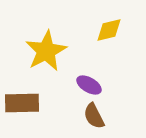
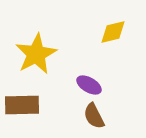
yellow diamond: moved 4 px right, 2 px down
yellow star: moved 10 px left, 3 px down
brown rectangle: moved 2 px down
